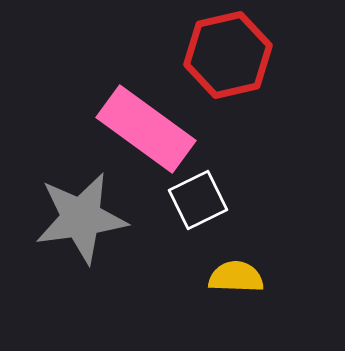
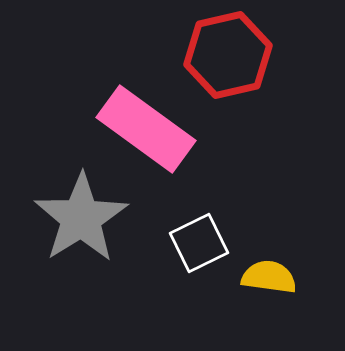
white square: moved 1 px right, 43 px down
gray star: rotated 24 degrees counterclockwise
yellow semicircle: moved 33 px right; rotated 6 degrees clockwise
